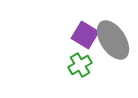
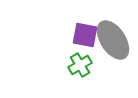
purple square: rotated 20 degrees counterclockwise
